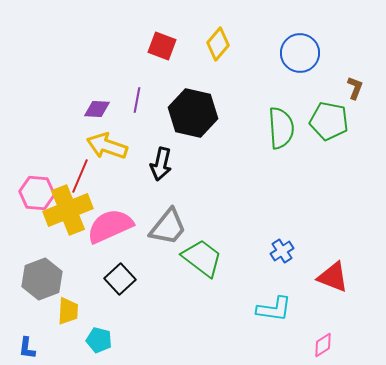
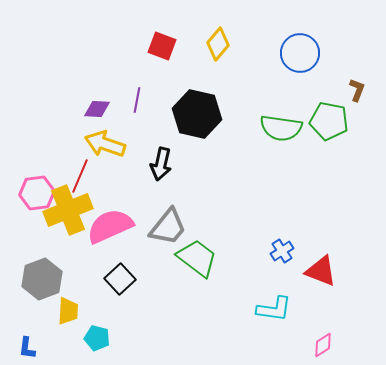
brown L-shape: moved 2 px right, 2 px down
black hexagon: moved 4 px right, 1 px down
green semicircle: rotated 102 degrees clockwise
yellow arrow: moved 2 px left, 2 px up
pink hexagon: rotated 12 degrees counterclockwise
green trapezoid: moved 5 px left
red triangle: moved 12 px left, 6 px up
cyan pentagon: moved 2 px left, 2 px up
